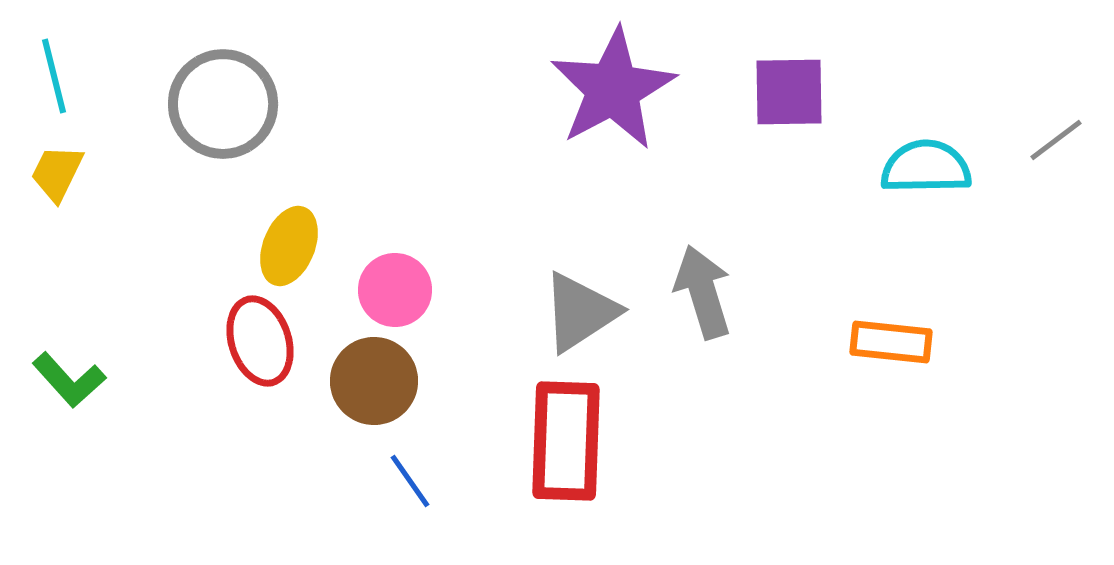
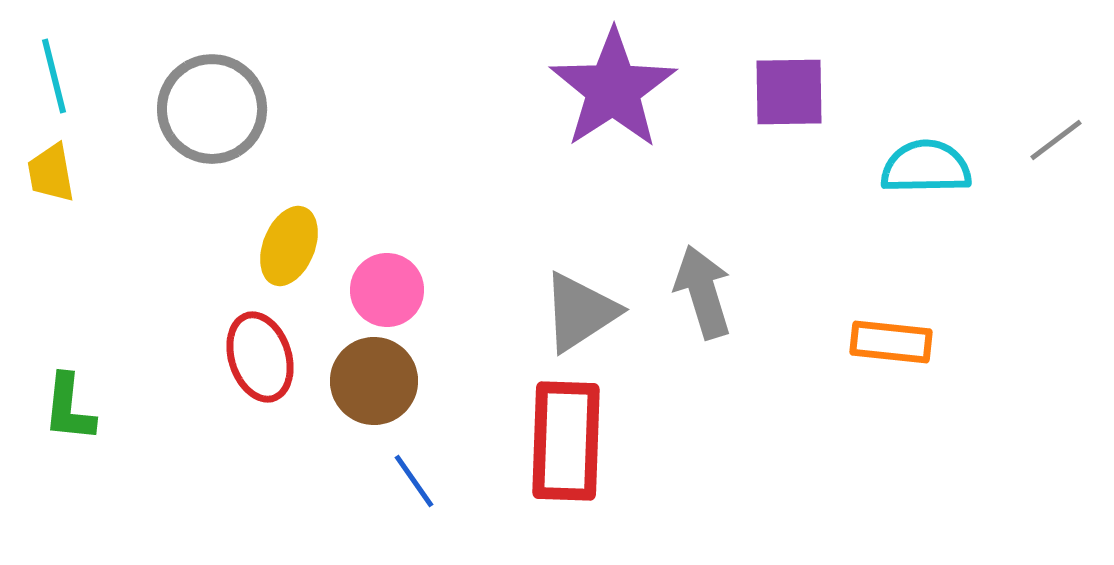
purple star: rotated 5 degrees counterclockwise
gray circle: moved 11 px left, 5 px down
yellow trapezoid: moved 6 px left; rotated 36 degrees counterclockwise
pink circle: moved 8 px left
red ellipse: moved 16 px down
green L-shape: moved 28 px down; rotated 48 degrees clockwise
blue line: moved 4 px right
